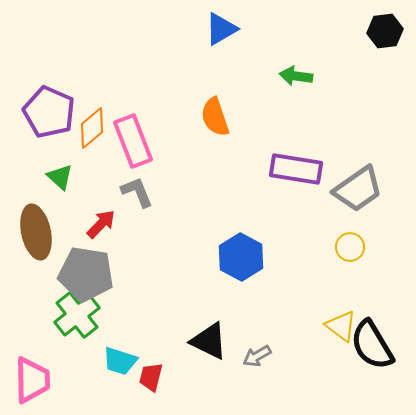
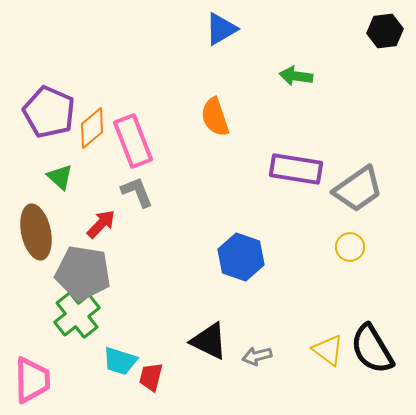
blue hexagon: rotated 9 degrees counterclockwise
gray pentagon: moved 3 px left, 1 px up
yellow triangle: moved 13 px left, 24 px down
black semicircle: moved 4 px down
gray arrow: rotated 16 degrees clockwise
